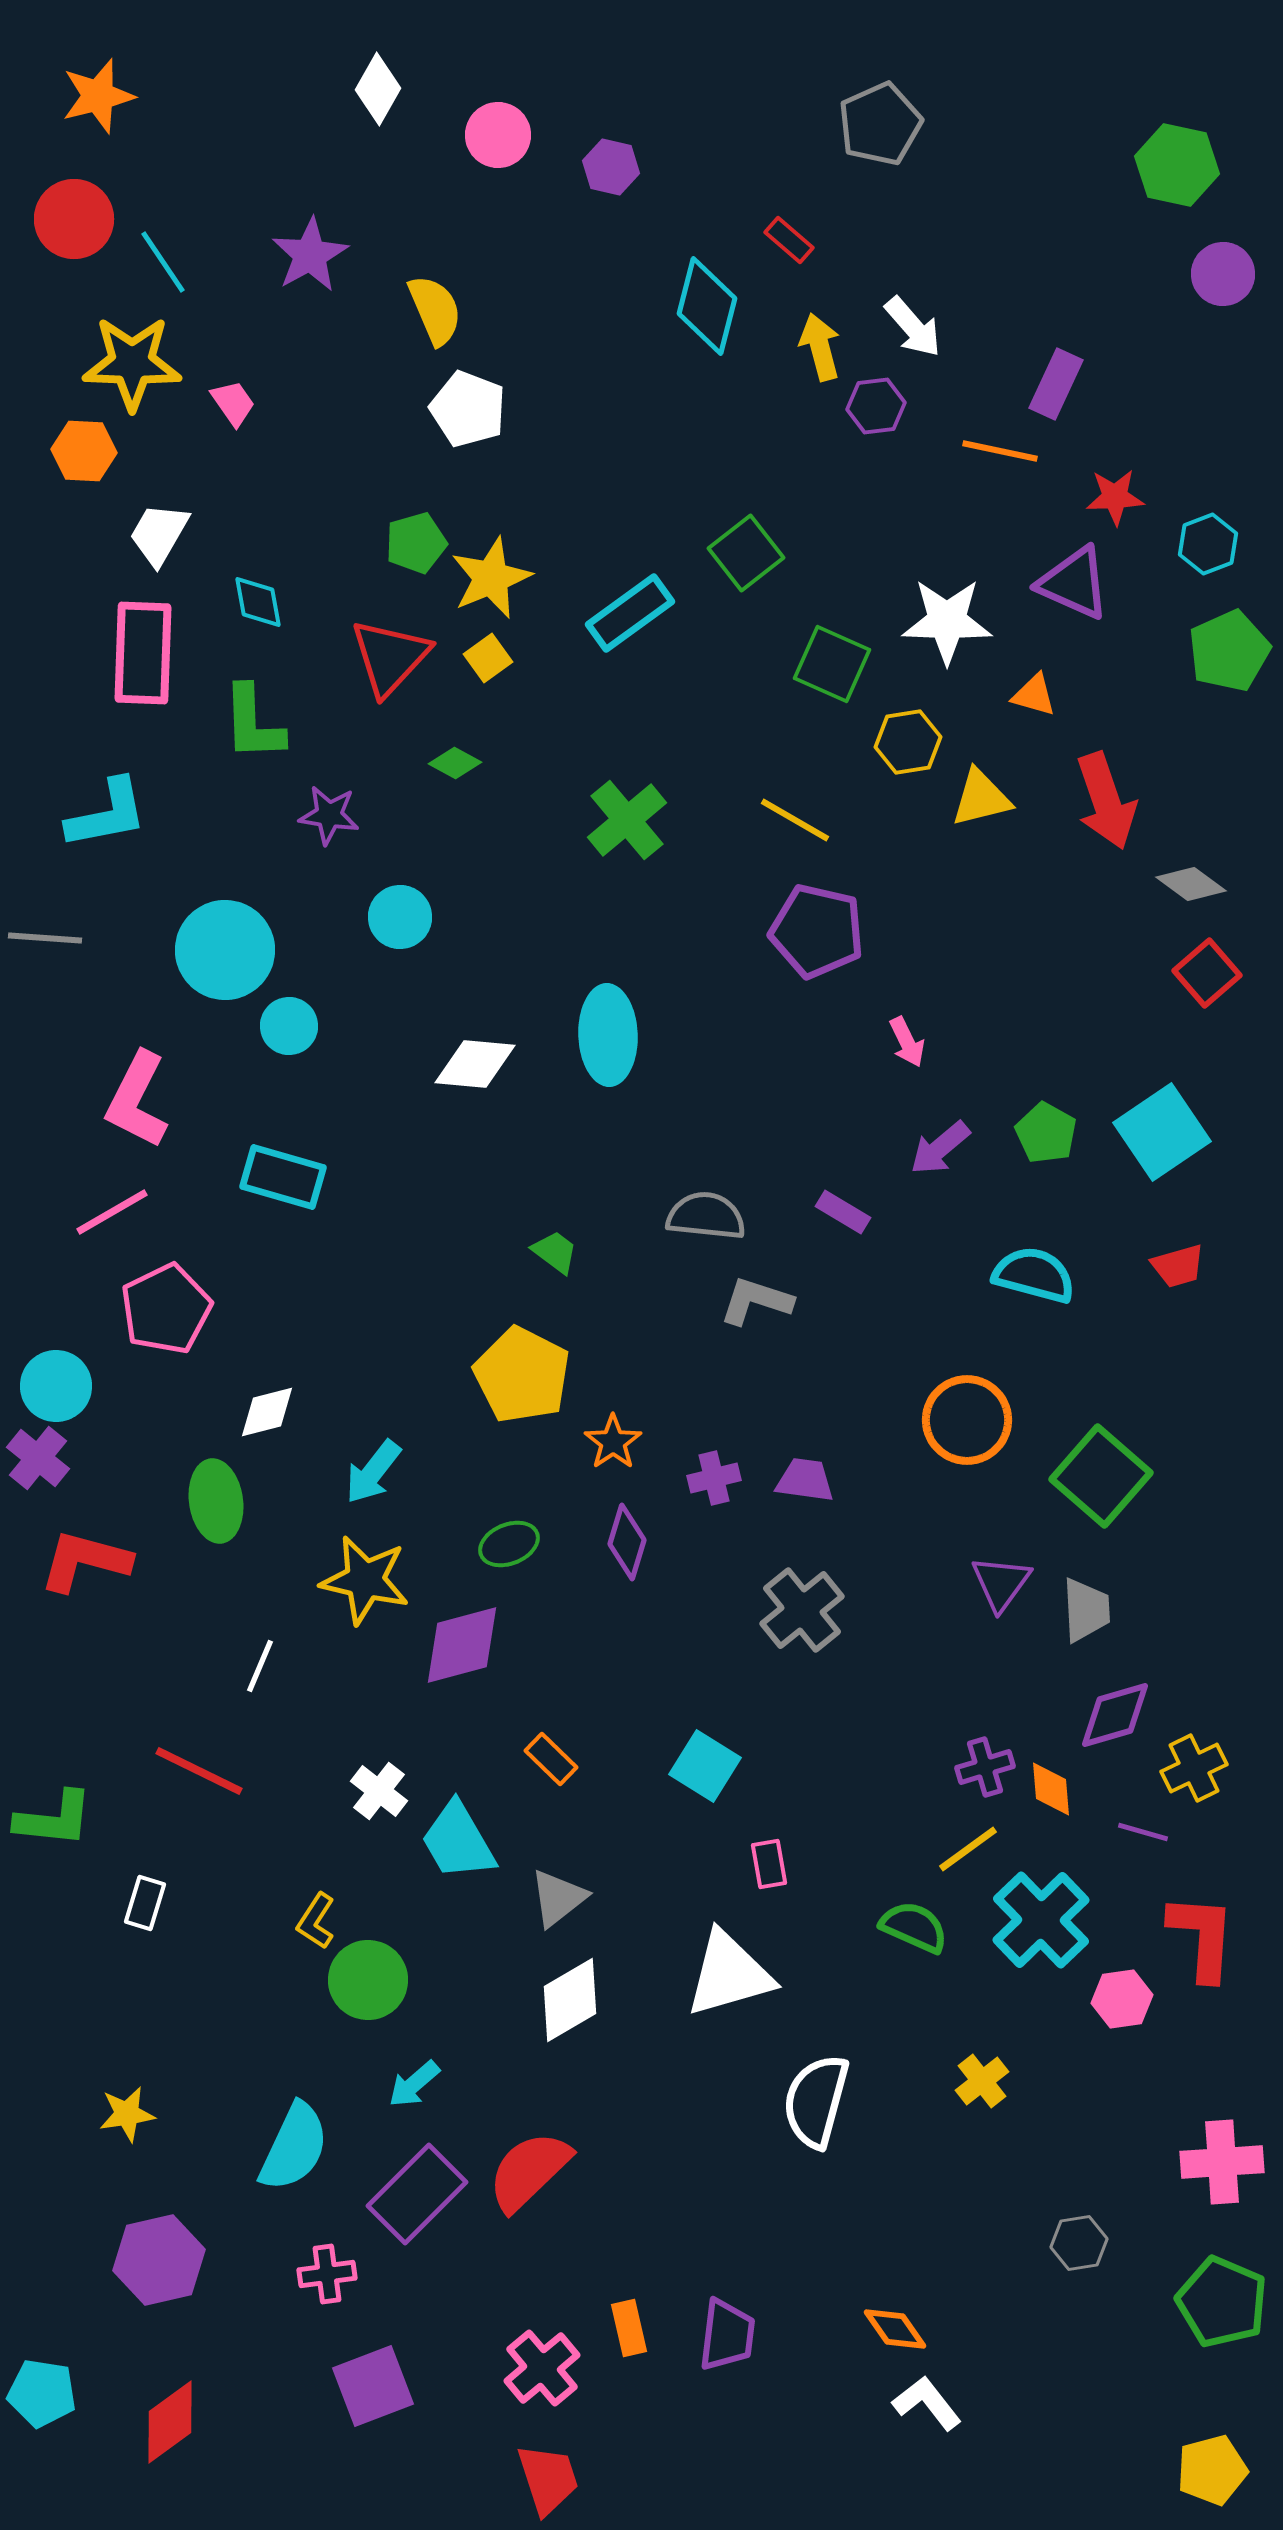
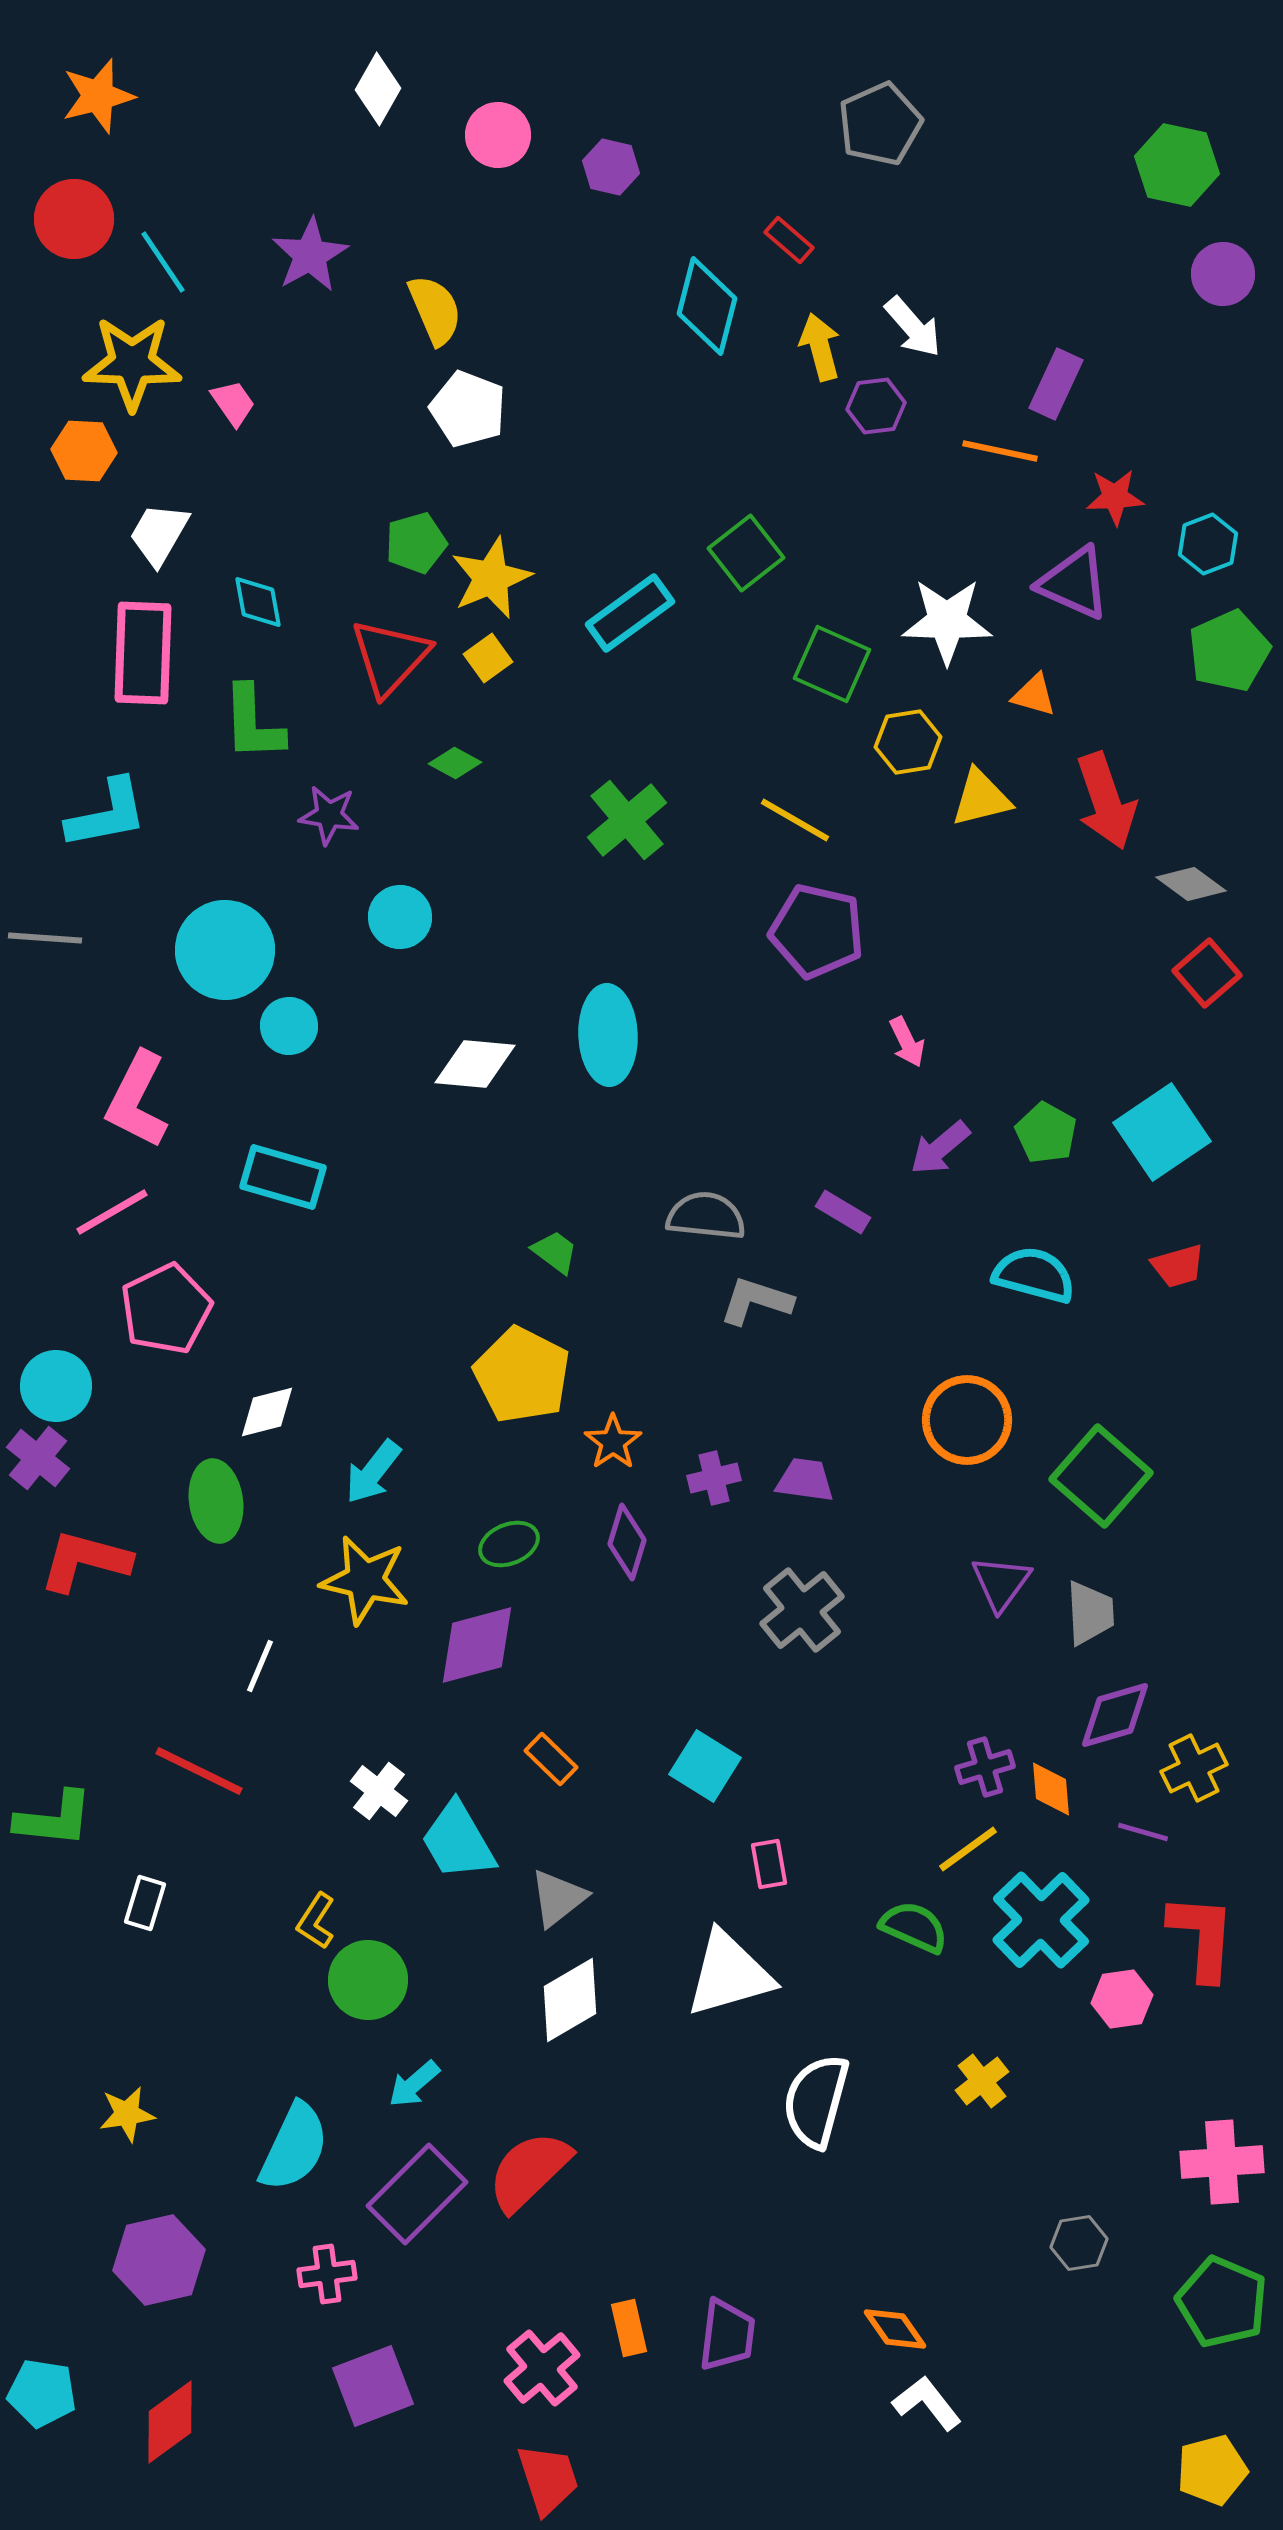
gray trapezoid at (1086, 1610): moved 4 px right, 3 px down
purple diamond at (462, 1645): moved 15 px right
